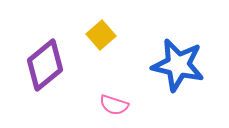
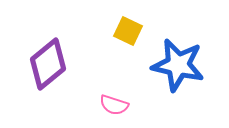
yellow square: moved 27 px right, 4 px up; rotated 24 degrees counterclockwise
purple diamond: moved 3 px right, 1 px up
